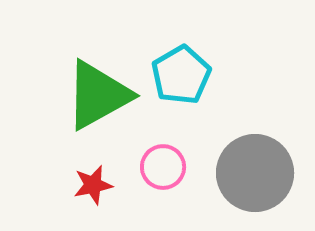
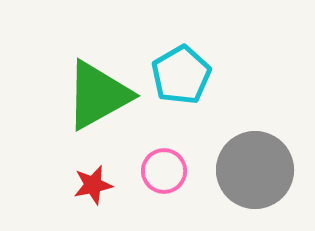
pink circle: moved 1 px right, 4 px down
gray circle: moved 3 px up
